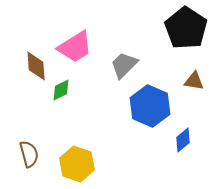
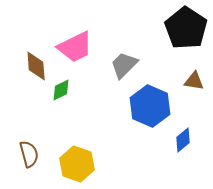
pink trapezoid: rotated 6 degrees clockwise
